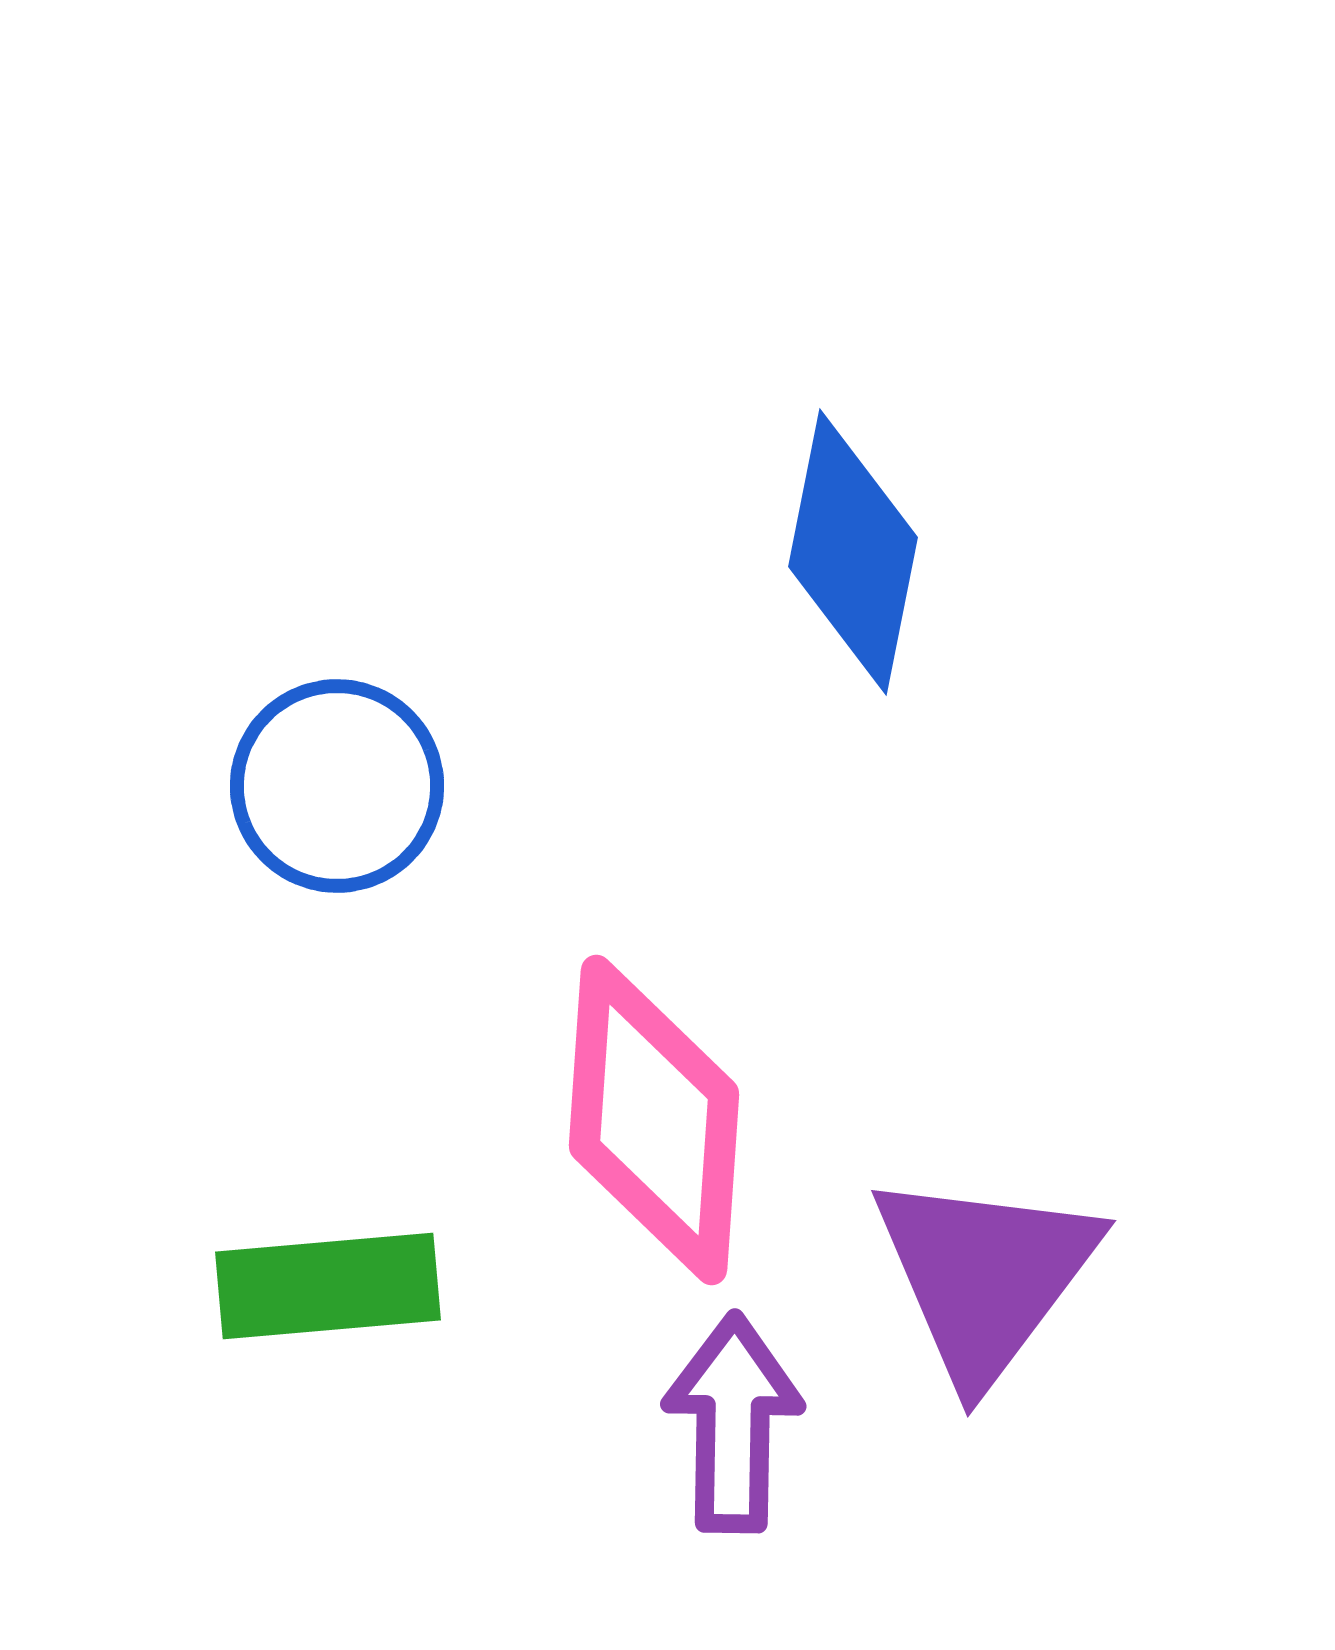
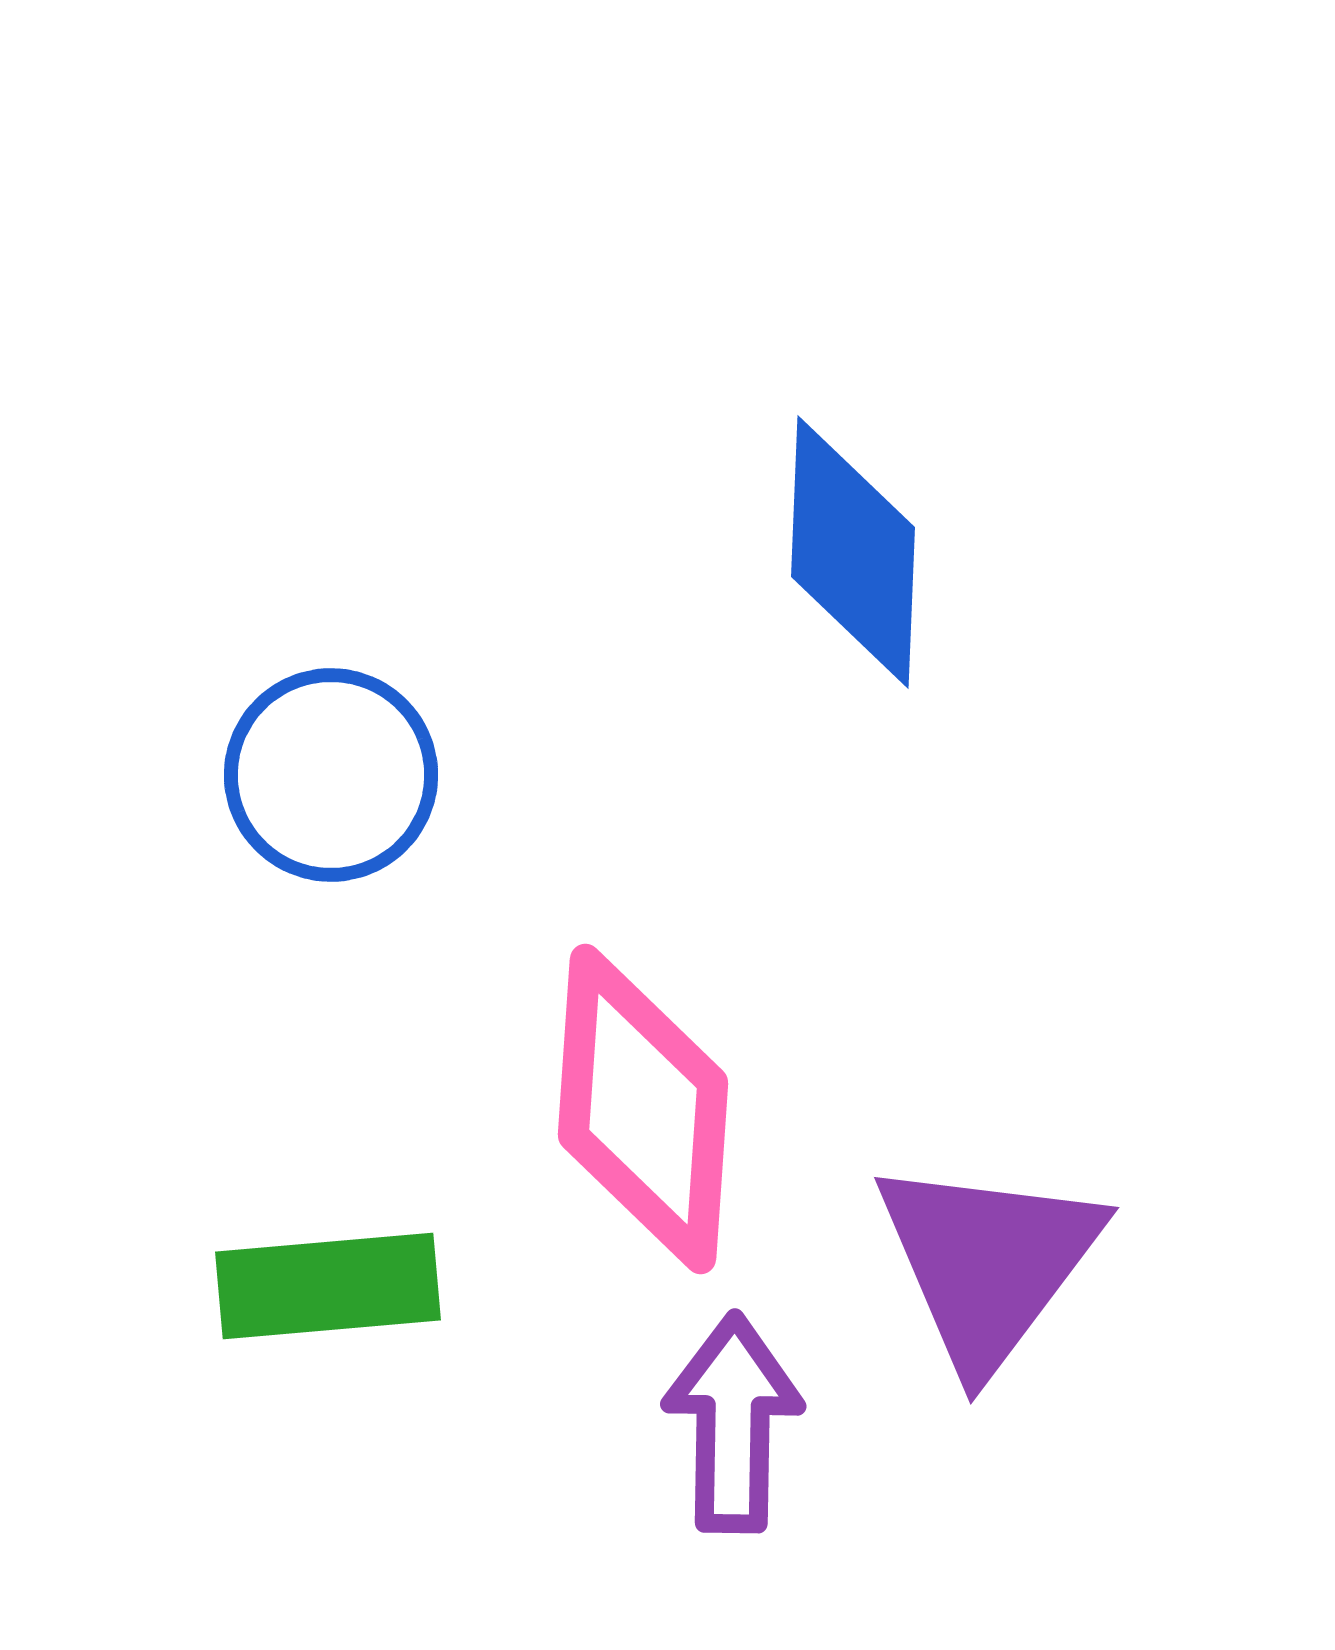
blue diamond: rotated 9 degrees counterclockwise
blue circle: moved 6 px left, 11 px up
pink diamond: moved 11 px left, 11 px up
purple triangle: moved 3 px right, 13 px up
